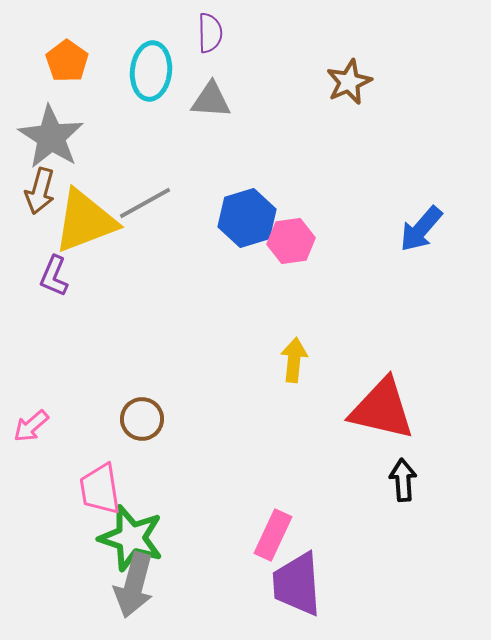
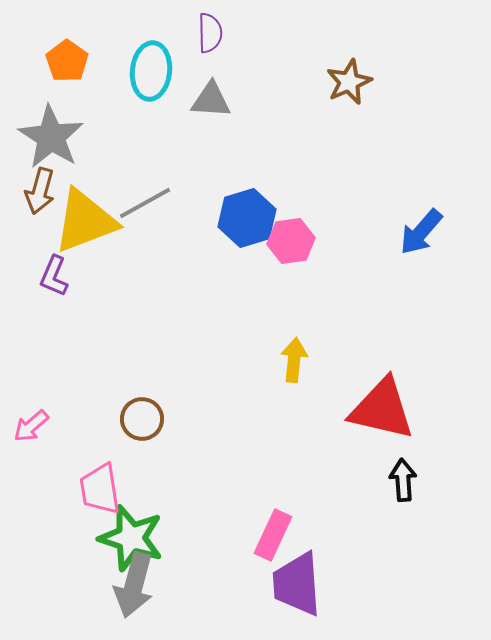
blue arrow: moved 3 px down
